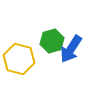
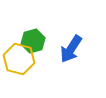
green hexagon: moved 19 px left
